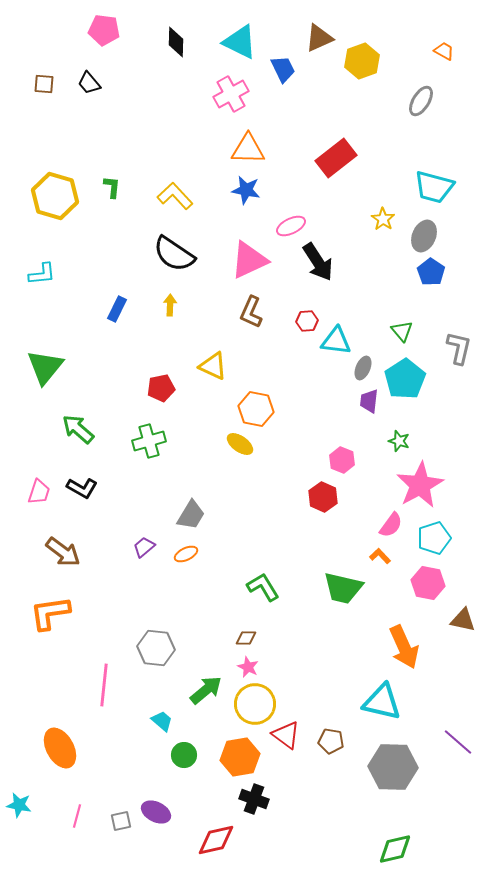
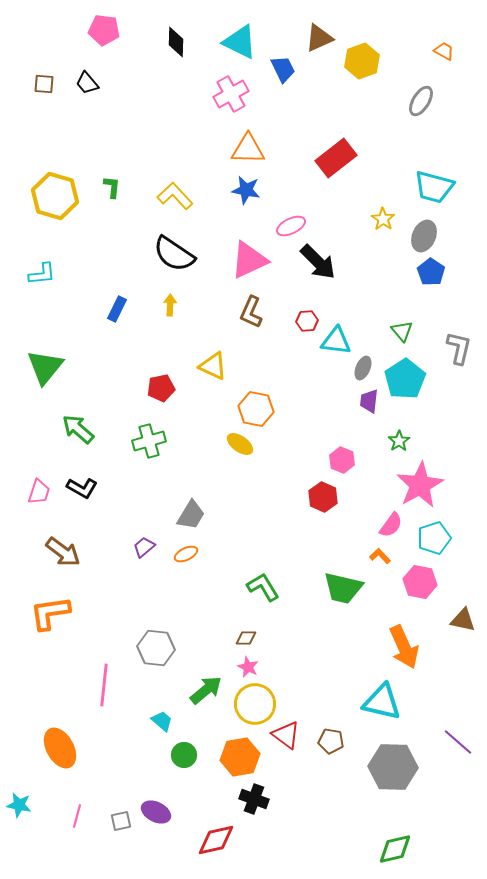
black trapezoid at (89, 83): moved 2 px left
black arrow at (318, 262): rotated 12 degrees counterclockwise
green star at (399, 441): rotated 20 degrees clockwise
pink hexagon at (428, 583): moved 8 px left, 1 px up
